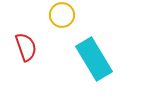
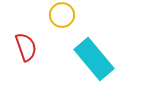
cyan rectangle: rotated 9 degrees counterclockwise
